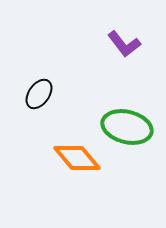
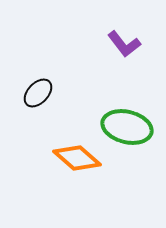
black ellipse: moved 1 px left, 1 px up; rotated 8 degrees clockwise
orange diamond: rotated 9 degrees counterclockwise
